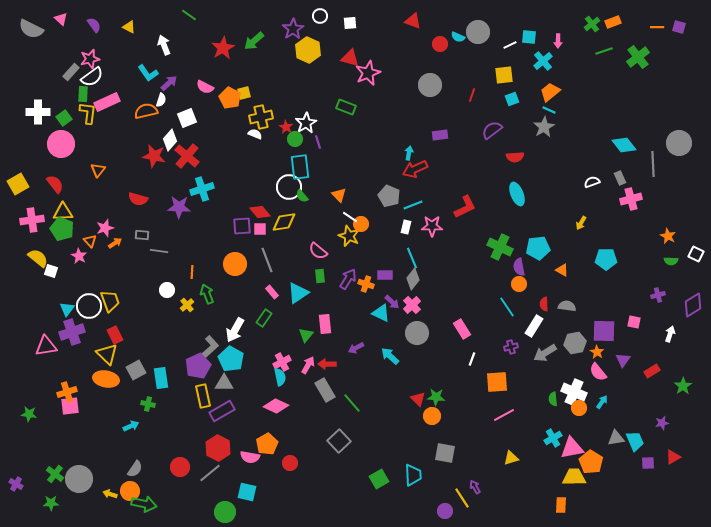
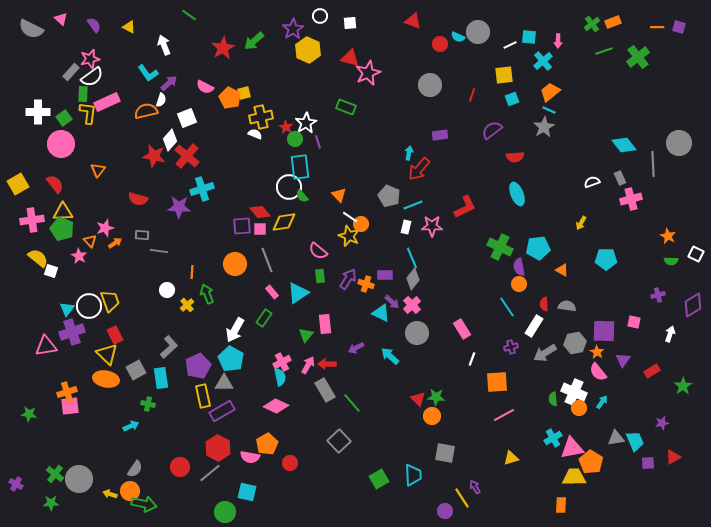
red arrow at (415, 169): moved 4 px right; rotated 25 degrees counterclockwise
gray L-shape at (210, 347): moved 41 px left
